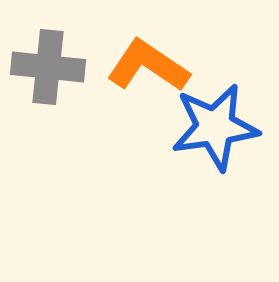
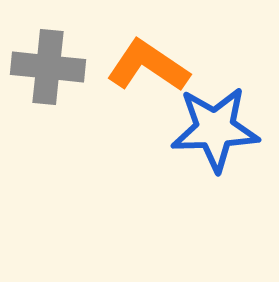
blue star: moved 2 px down; rotated 6 degrees clockwise
